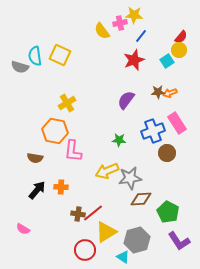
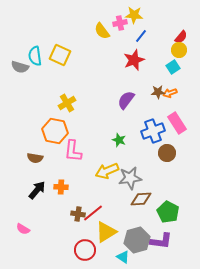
cyan square: moved 6 px right, 6 px down
green star: rotated 16 degrees clockwise
purple L-shape: moved 18 px left; rotated 50 degrees counterclockwise
